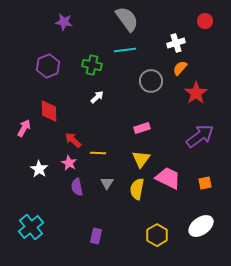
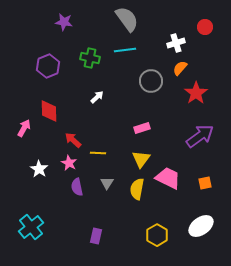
red circle: moved 6 px down
green cross: moved 2 px left, 7 px up
